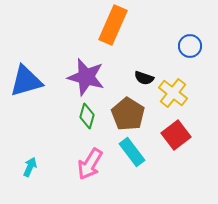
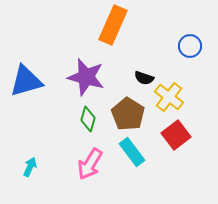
yellow cross: moved 4 px left, 4 px down
green diamond: moved 1 px right, 3 px down
